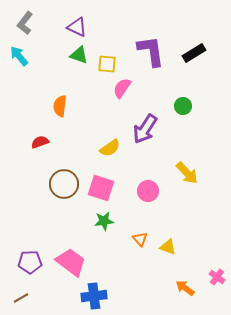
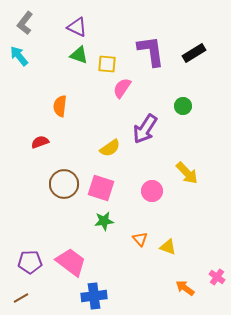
pink circle: moved 4 px right
